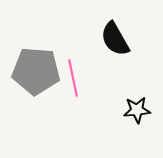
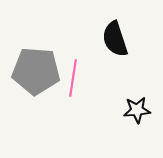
black semicircle: rotated 12 degrees clockwise
pink line: rotated 21 degrees clockwise
